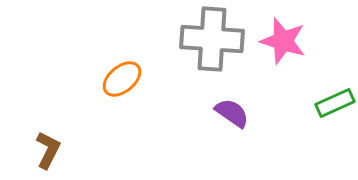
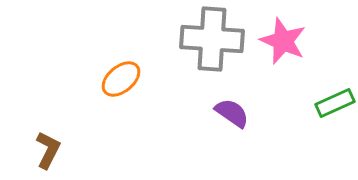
pink star: rotated 6 degrees clockwise
orange ellipse: moved 1 px left
